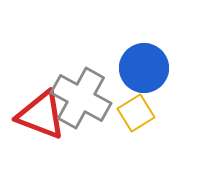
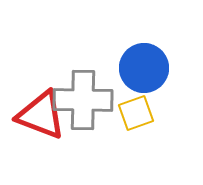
gray cross: moved 2 px right, 2 px down; rotated 28 degrees counterclockwise
yellow square: rotated 12 degrees clockwise
